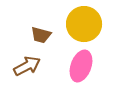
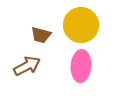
yellow circle: moved 3 px left, 1 px down
pink ellipse: rotated 16 degrees counterclockwise
